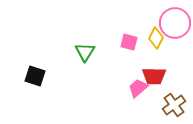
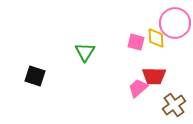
yellow diamond: rotated 30 degrees counterclockwise
pink square: moved 7 px right
